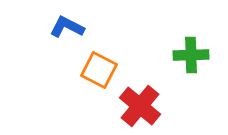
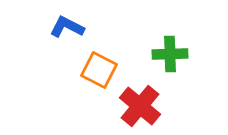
green cross: moved 21 px left, 1 px up
